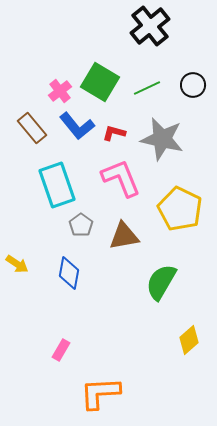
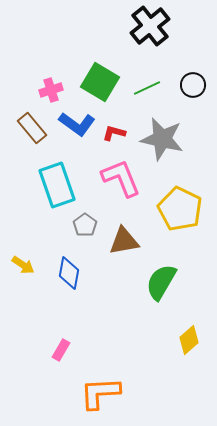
pink cross: moved 9 px left, 1 px up; rotated 20 degrees clockwise
blue L-shape: moved 2 px up; rotated 15 degrees counterclockwise
gray pentagon: moved 4 px right
brown triangle: moved 5 px down
yellow arrow: moved 6 px right, 1 px down
